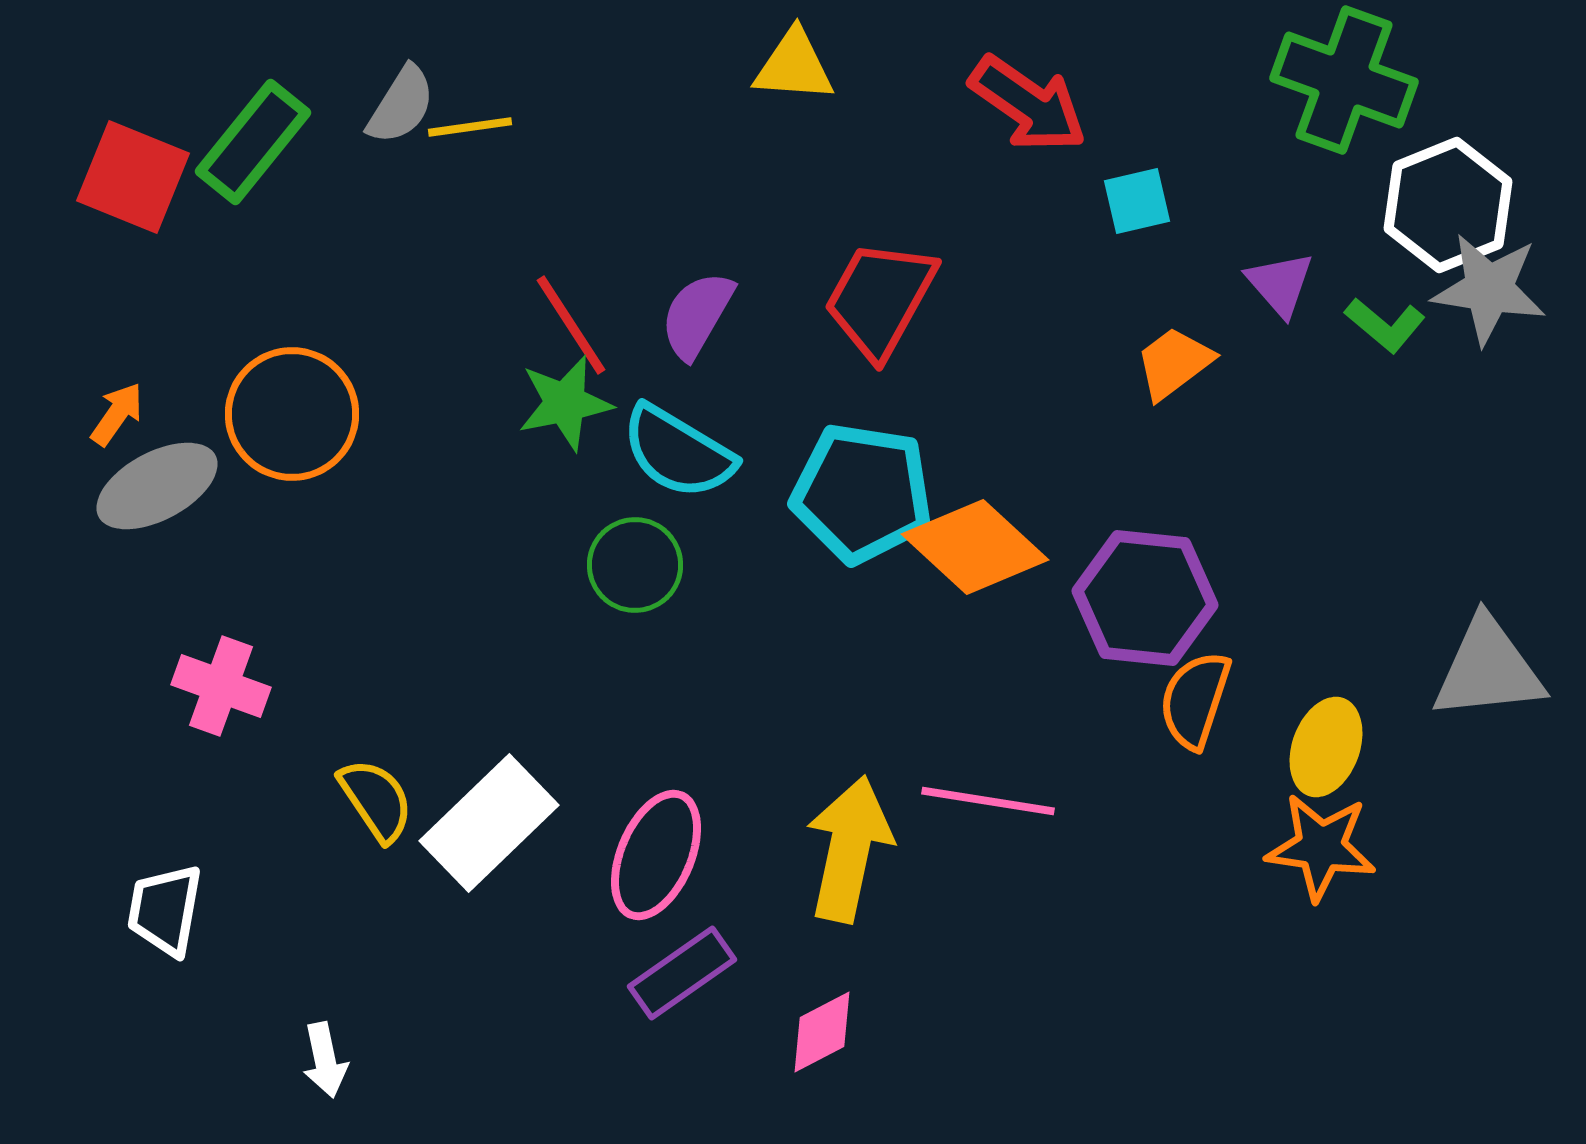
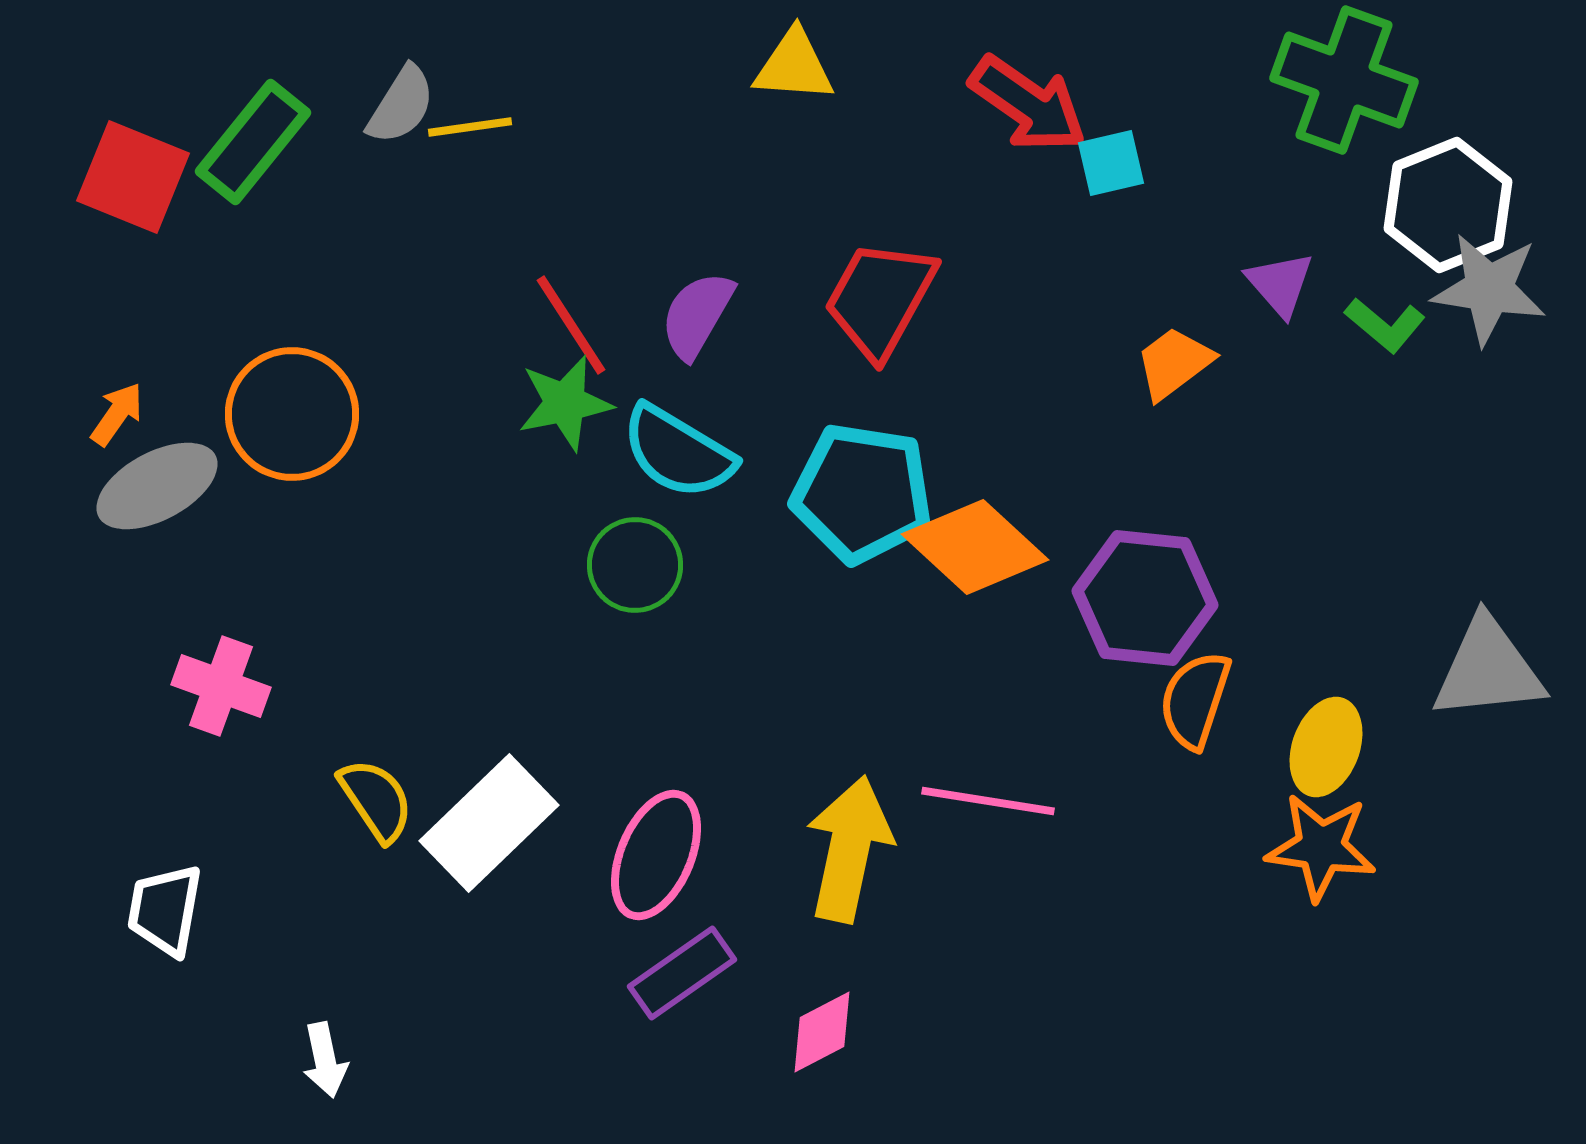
cyan square: moved 26 px left, 38 px up
